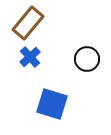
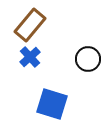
brown rectangle: moved 2 px right, 2 px down
black circle: moved 1 px right
